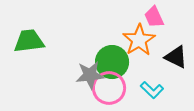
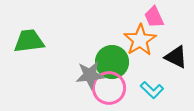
orange star: moved 1 px right
